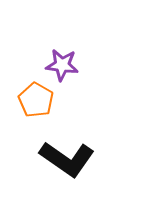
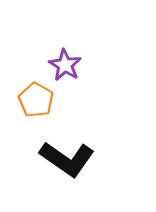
purple star: moved 3 px right; rotated 24 degrees clockwise
